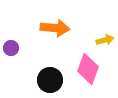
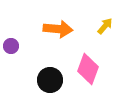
orange arrow: moved 3 px right, 1 px down
yellow arrow: moved 14 px up; rotated 36 degrees counterclockwise
purple circle: moved 2 px up
